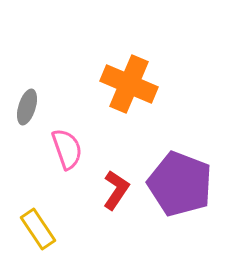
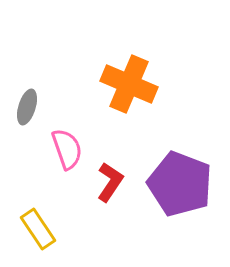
red L-shape: moved 6 px left, 8 px up
